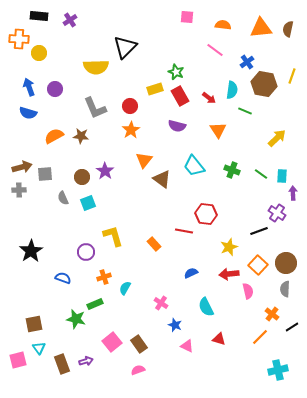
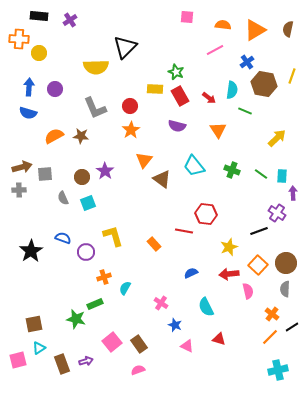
orange triangle at (261, 28): moved 6 px left, 2 px down; rotated 25 degrees counterclockwise
pink line at (215, 50): rotated 66 degrees counterclockwise
blue arrow at (29, 87): rotated 24 degrees clockwise
yellow rectangle at (155, 89): rotated 21 degrees clockwise
blue semicircle at (63, 278): moved 40 px up
orange line at (260, 337): moved 10 px right
cyan triangle at (39, 348): rotated 32 degrees clockwise
